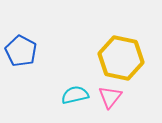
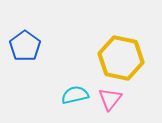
blue pentagon: moved 4 px right, 5 px up; rotated 8 degrees clockwise
pink triangle: moved 2 px down
